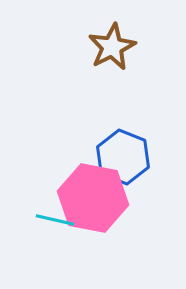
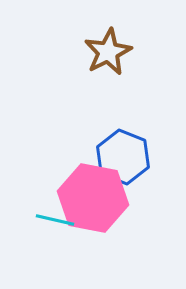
brown star: moved 4 px left, 5 px down
